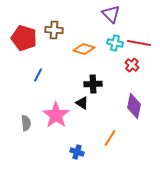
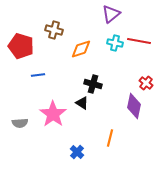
purple triangle: rotated 36 degrees clockwise
brown cross: rotated 12 degrees clockwise
red pentagon: moved 3 px left, 8 px down
red line: moved 2 px up
orange diamond: moved 3 px left; rotated 35 degrees counterclockwise
red cross: moved 14 px right, 18 px down
blue line: rotated 56 degrees clockwise
black cross: rotated 18 degrees clockwise
pink star: moved 3 px left, 1 px up
gray semicircle: moved 6 px left; rotated 91 degrees clockwise
orange line: rotated 18 degrees counterclockwise
blue cross: rotated 24 degrees clockwise
